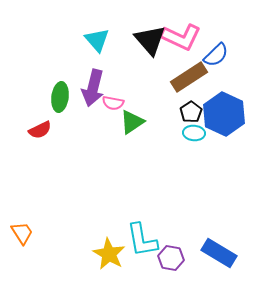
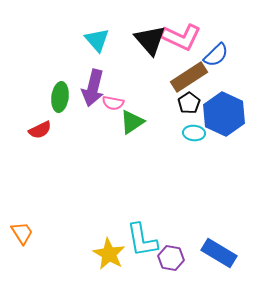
black pentagon: moved 2 px left, 9 px up
